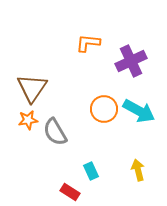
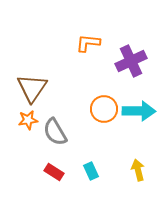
cyan arrow: rotated 28 degrees counterclockwise
red rectangle: moved 16 px left, 20 px up
